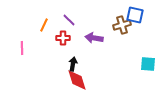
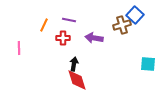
blue square: rotated 30 degrees clockwise
purple line: rotated 32 degrees counterclockwise
pink line: moved 3 px left
black arrow: moved 1 px right
